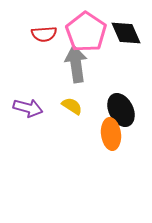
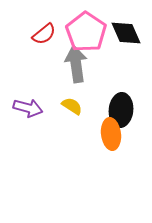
red semicircle: rotated 35 degrees counterclockwise
black ellipse: rotated 32 degrees clockwise
